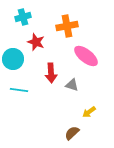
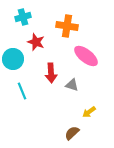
orange cross: rotated 20 degrees clockwise
cyan line: moved 3 px right, 1 px down; rotated 60 degrees clockwise
